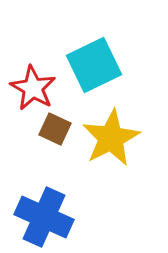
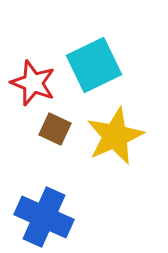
red star: moved 5 px up; rotated 9 degrees counterclockwise
yellow star: moved 4 px right, 2 px up; rotated 4 degrees clockwise
